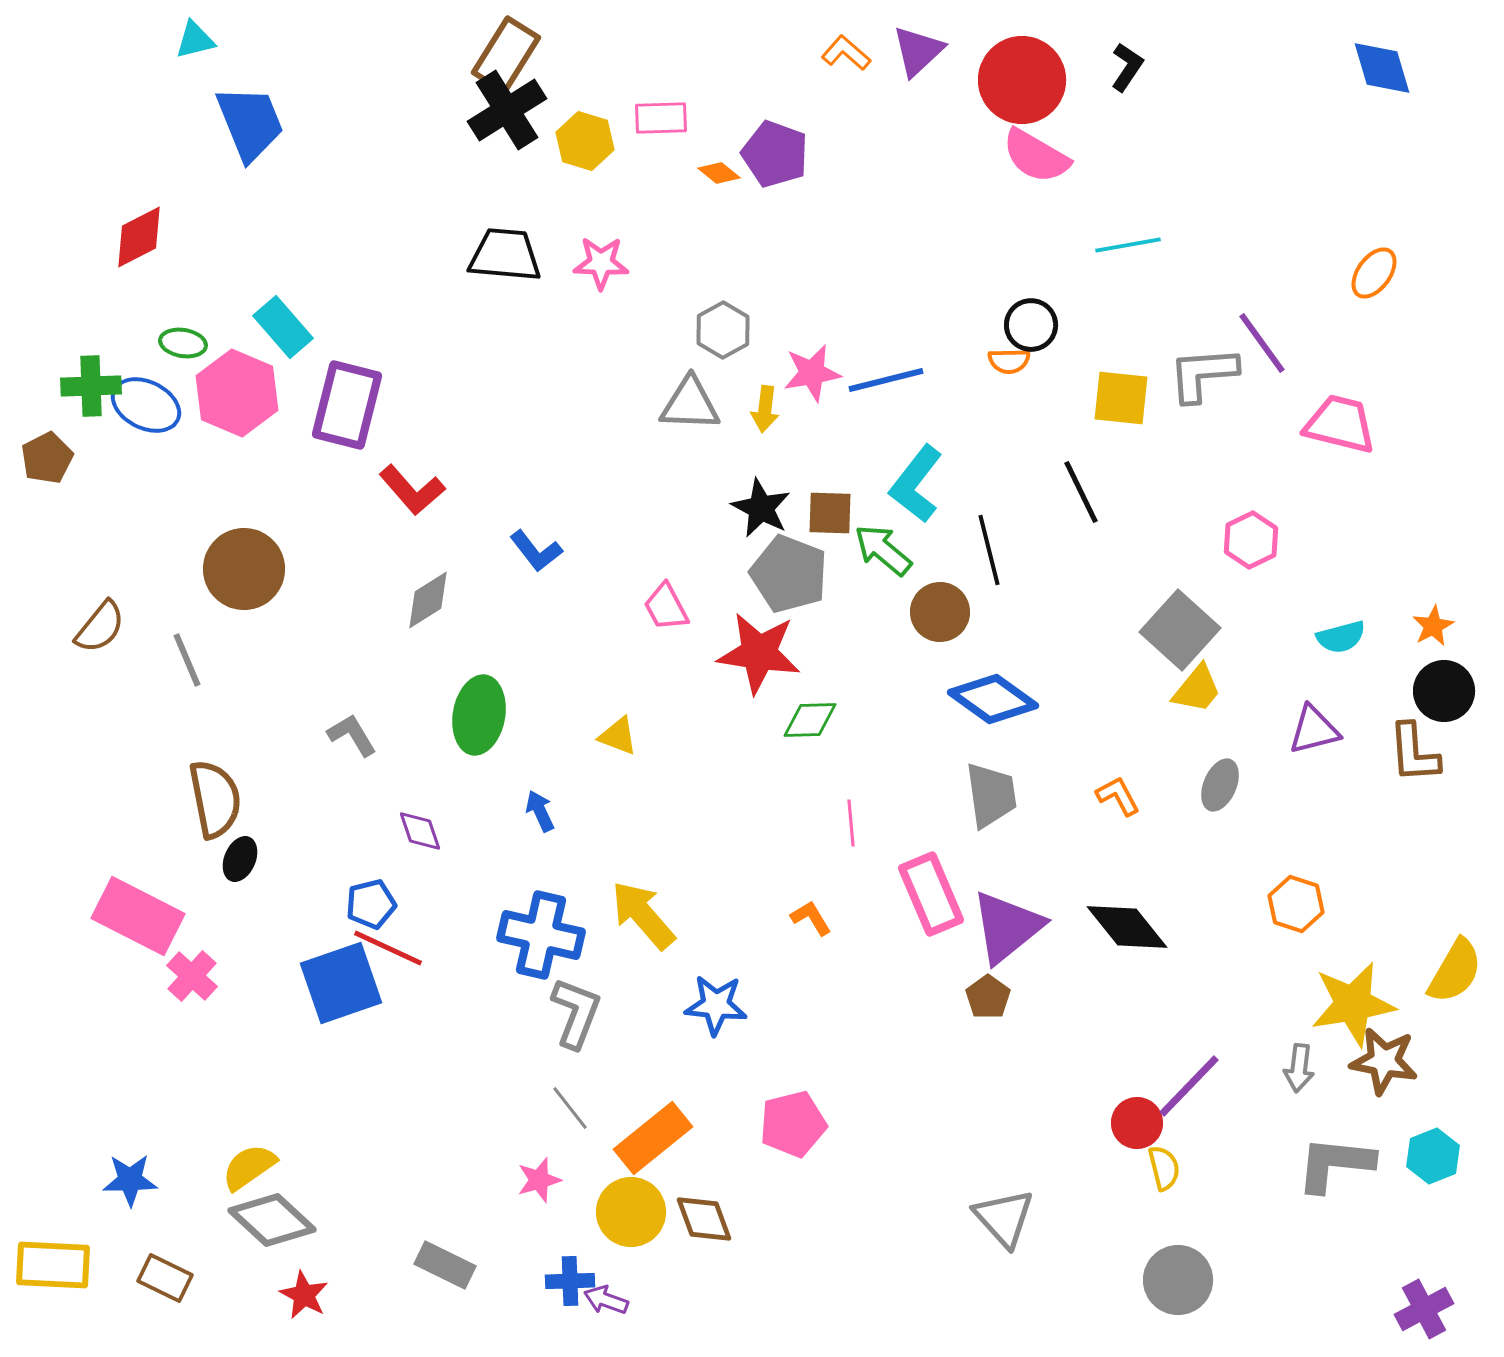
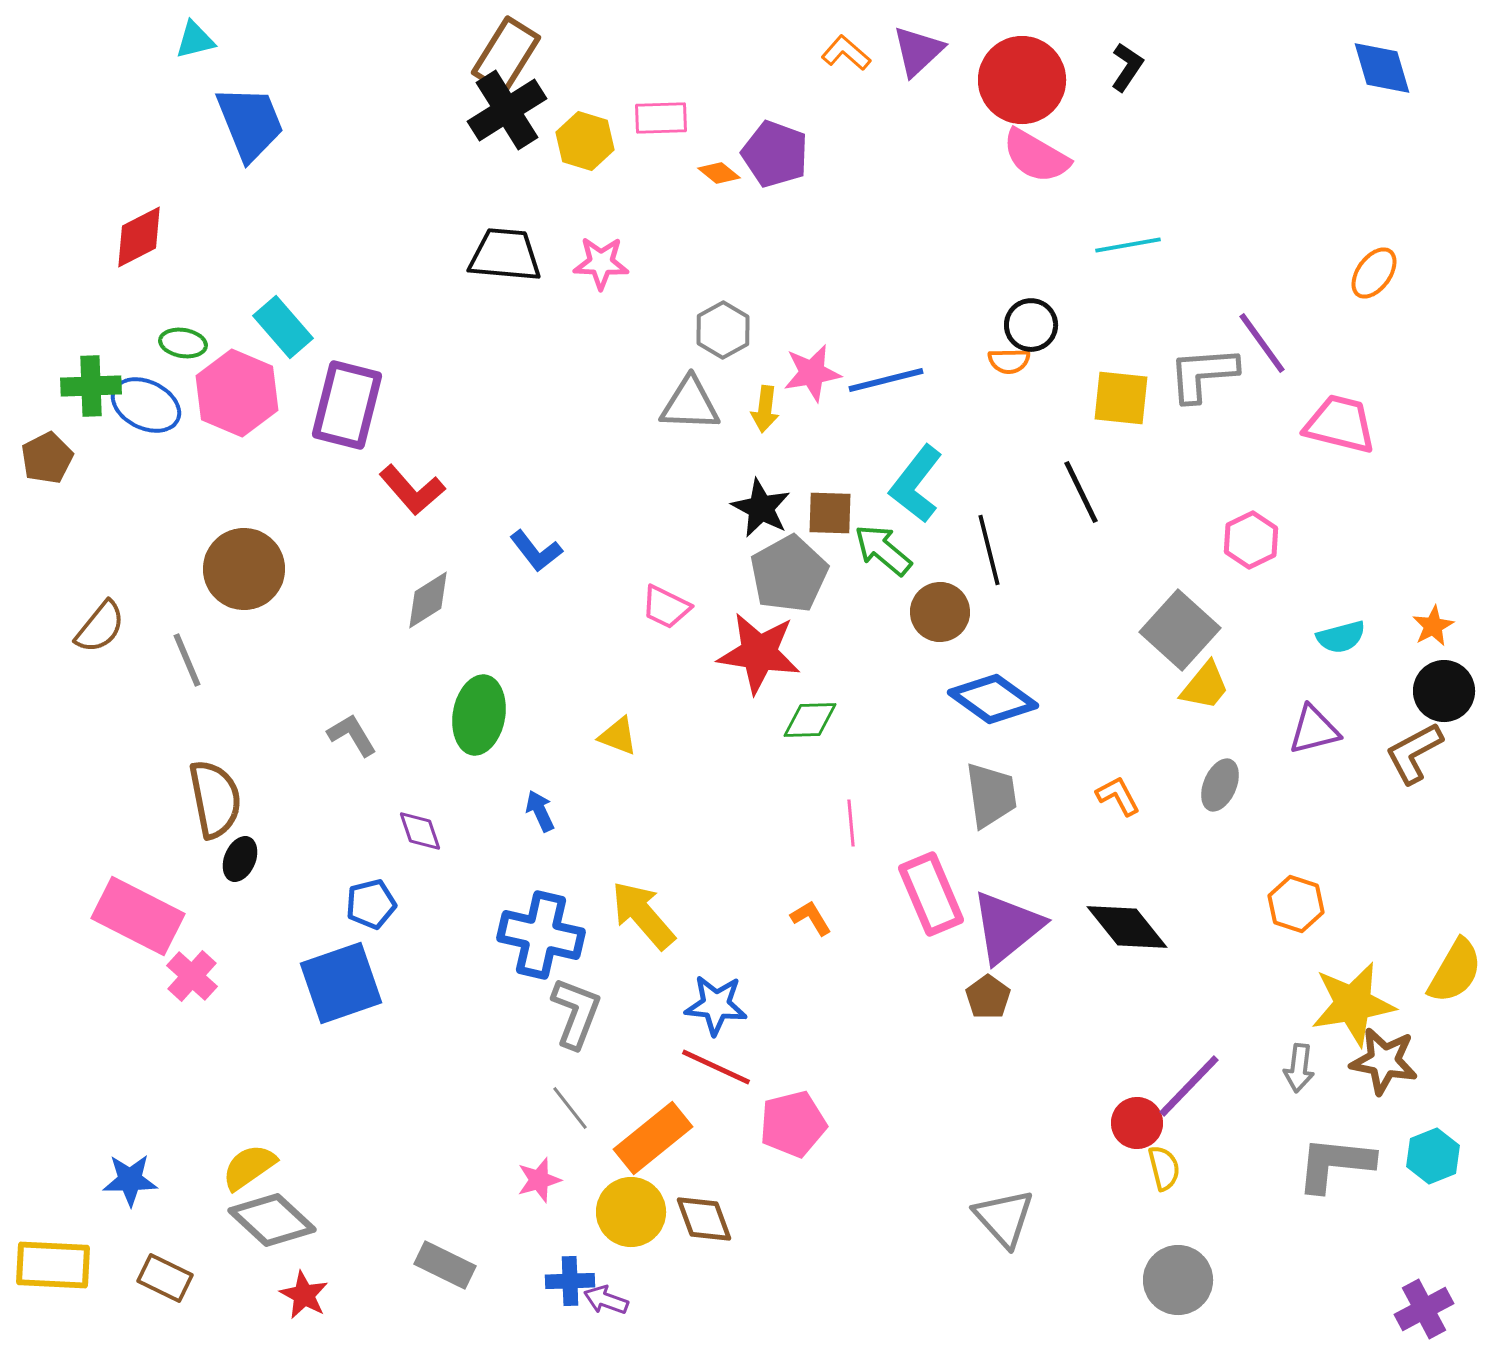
gray pentagon at (789, 574): rotated 22 degrees clockwise
pink trapezoid at (666, 607): rotated 36 degrees counterclockwise
yellow trapezoid at (1197, 689): moved 8 px right, 3 px up
brown L-shape at (1414, 753): rotated 66 degrees clockwise
red line at (388, 948): moved 328 px right, 119 px down
